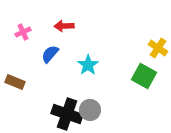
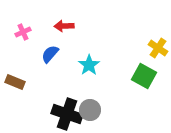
cyan star: moved 1 px right
